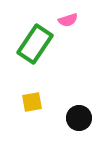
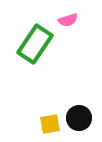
yellow square: moved 18 px right, 22 px down
